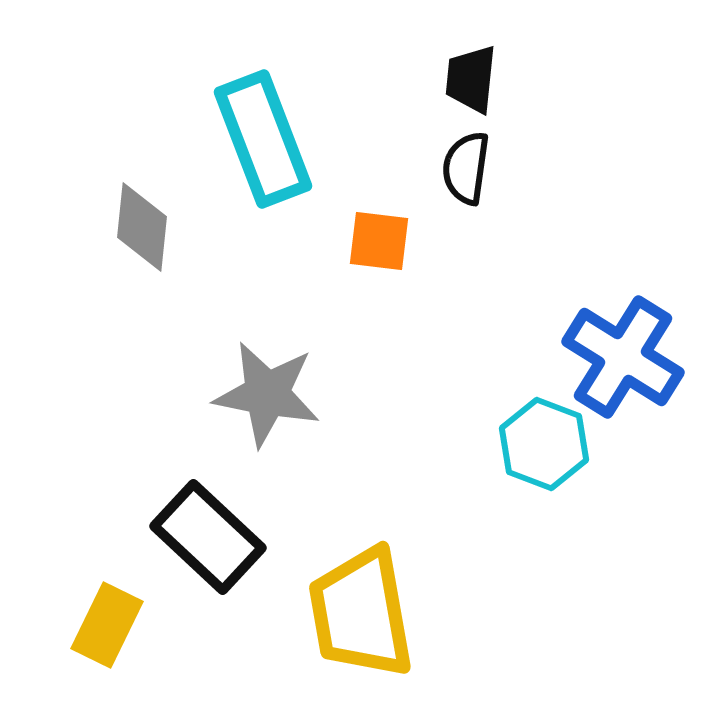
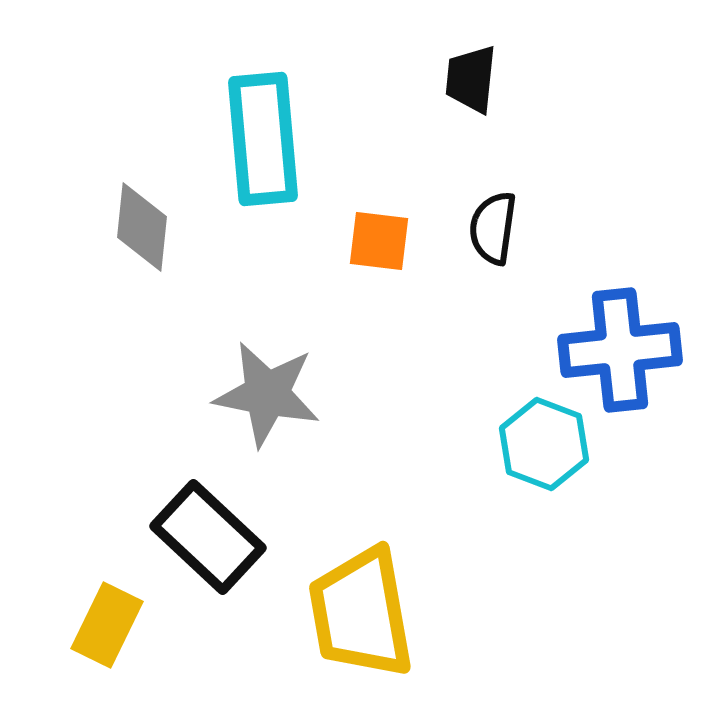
cyan rectangle: rotated 16 degrees clockwise
black semicircle: moved 27 px right, 60 px down
blue cross: moved 3 px left, 7 px up; rotated 38 degrees counterclockwise
